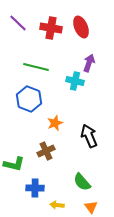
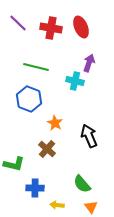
orange star: rotated 21 degrees counterclockwise
brown cross: moved 1 px right, 2 px up; rotated 24 degrees counterclockwise
green semicircle: moved 2 px down
